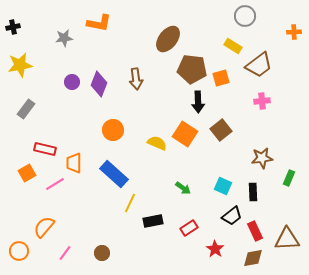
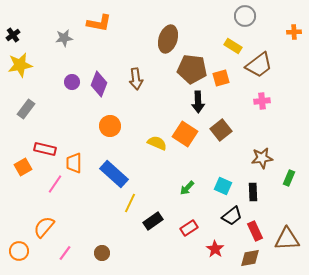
black cross at (13, 27): moved 8 px down; rotated 24 degrees counterclockwise
brown ellipse at (168, 39): rotated 20 degrees counterclockwise
orange circle at (113, 130): moved 3 px left, 4 px up
orange square at (27, 173): moved 4 px left, 6 px up
pink line at (55, 184): rotated 24 degrees counterclockwise
green arrow at (183, 188): moved 4 px right; rotated 98 degrees clockwise
black rectangle at (153, 221): rotated 24 degrees counterclockwise
brown diamond at (253, 258): moved 3 px left
